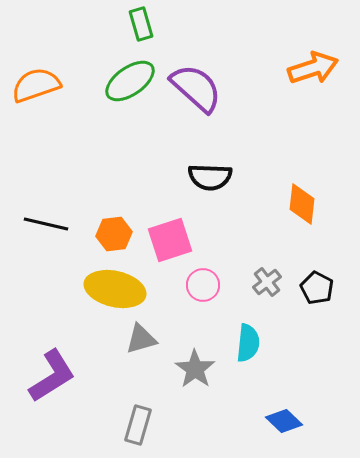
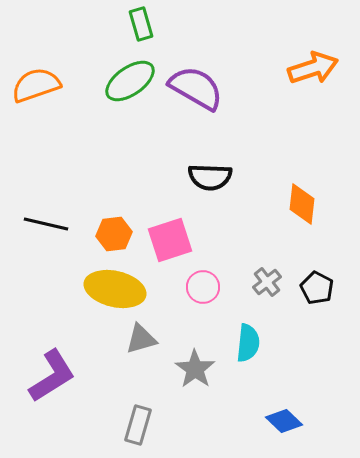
purple semicircle: rotated 12 degrees counterclockwise
pink circle: moved 2 px down
